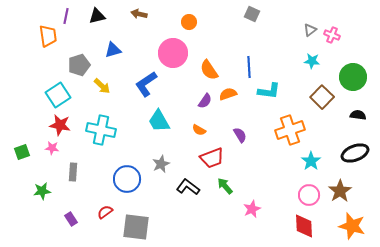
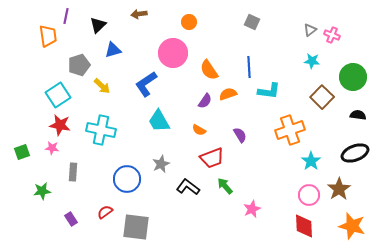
brown arrow at (139, 14): rotated 21 degrees counterclockwise
gray square at (252, 14): moved 8 px down
black triangle at (97, 16): moved 1 px right, 9 px down; rotated 30 degrees counterclockwise
brown star at (340, 191): moved 1 px left, 2 px up
